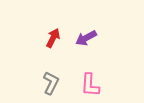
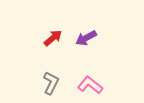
red arrow: rotated 24 degrees clockwise
pink L-shape: rotated 125 degrees clockwise
